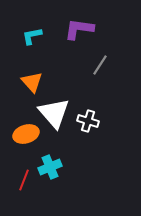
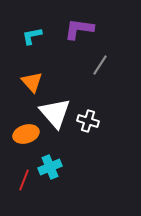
white triangle: moved 1 px right
